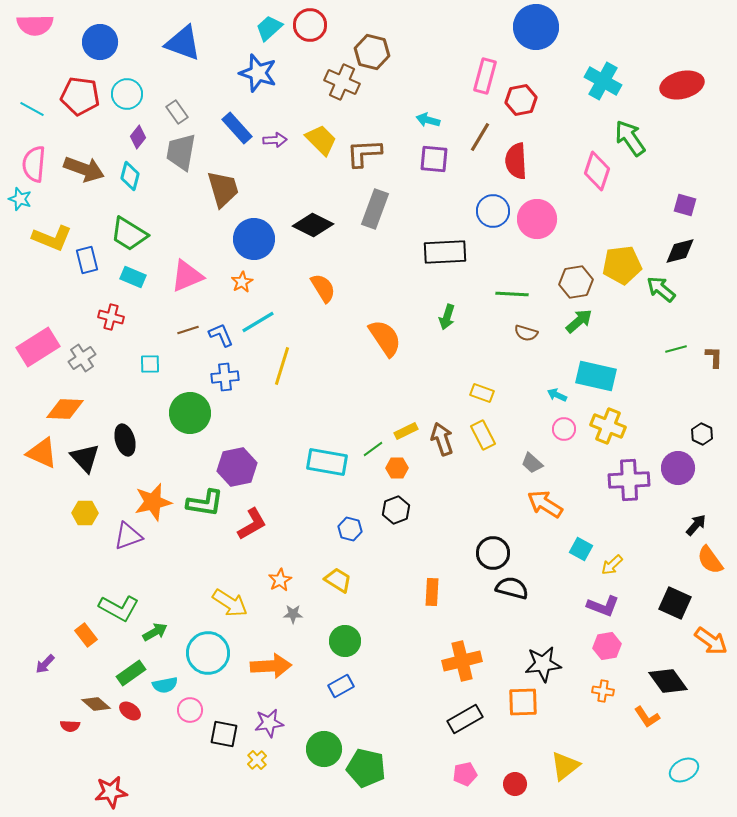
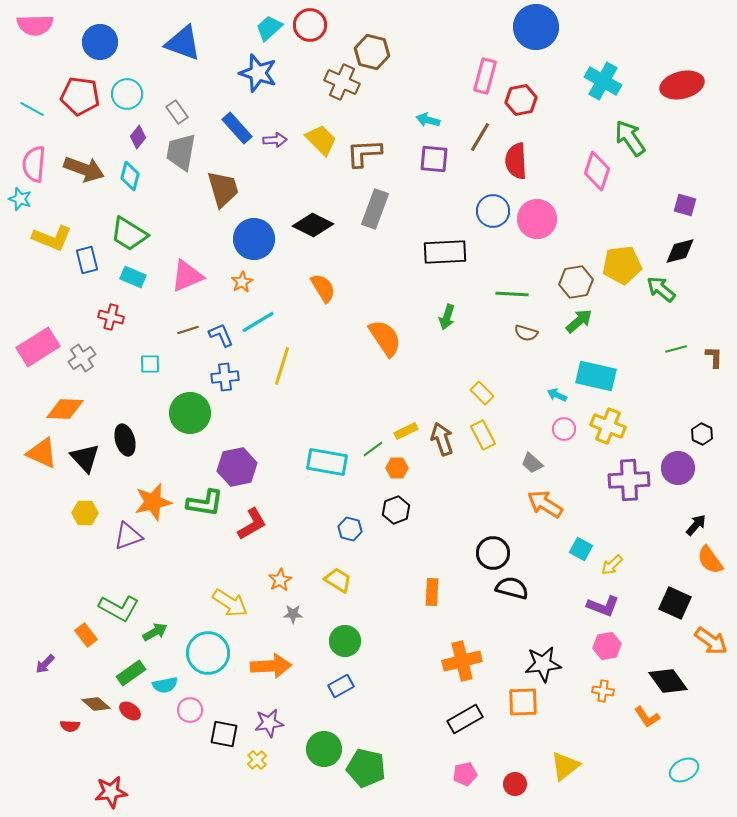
yellow rectangle at (482, 393): rotated 25 degrees clockwise
